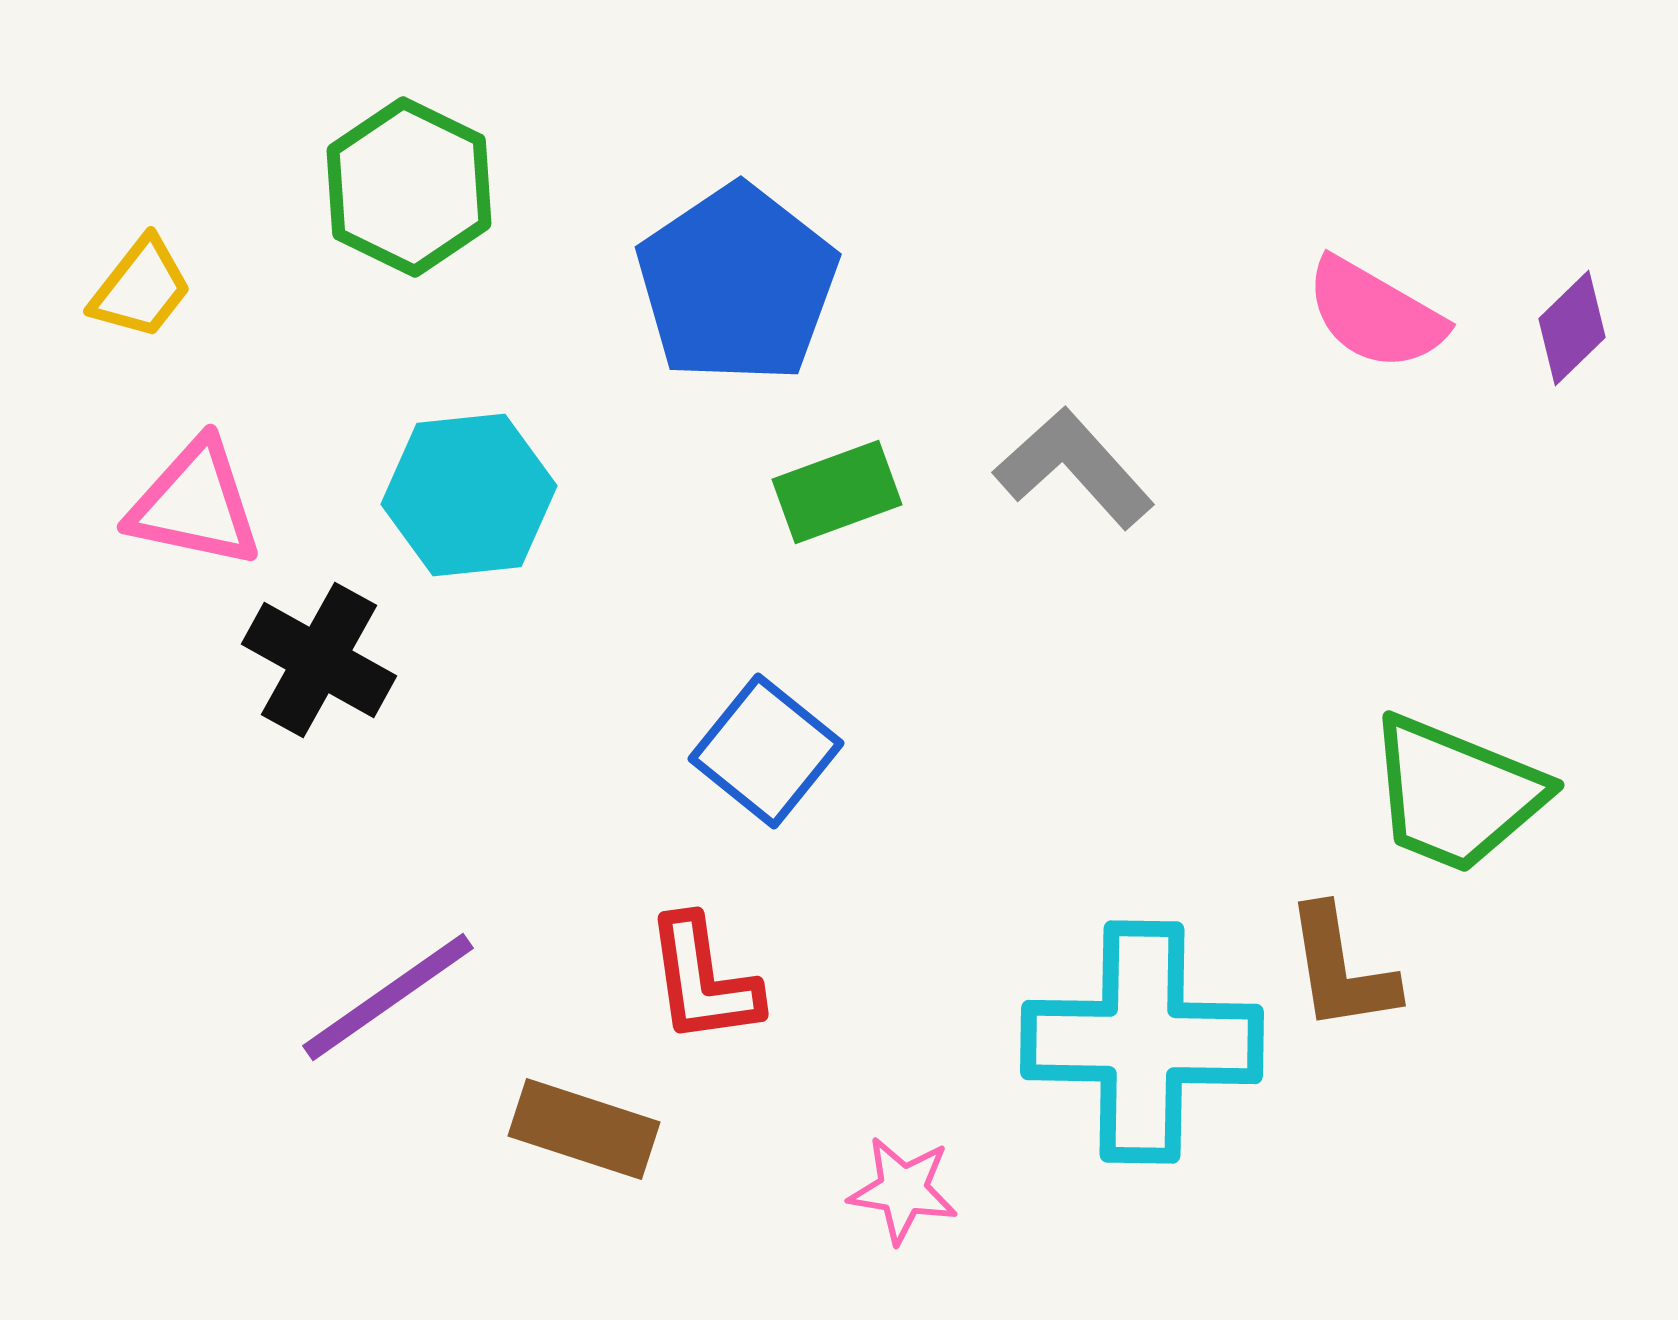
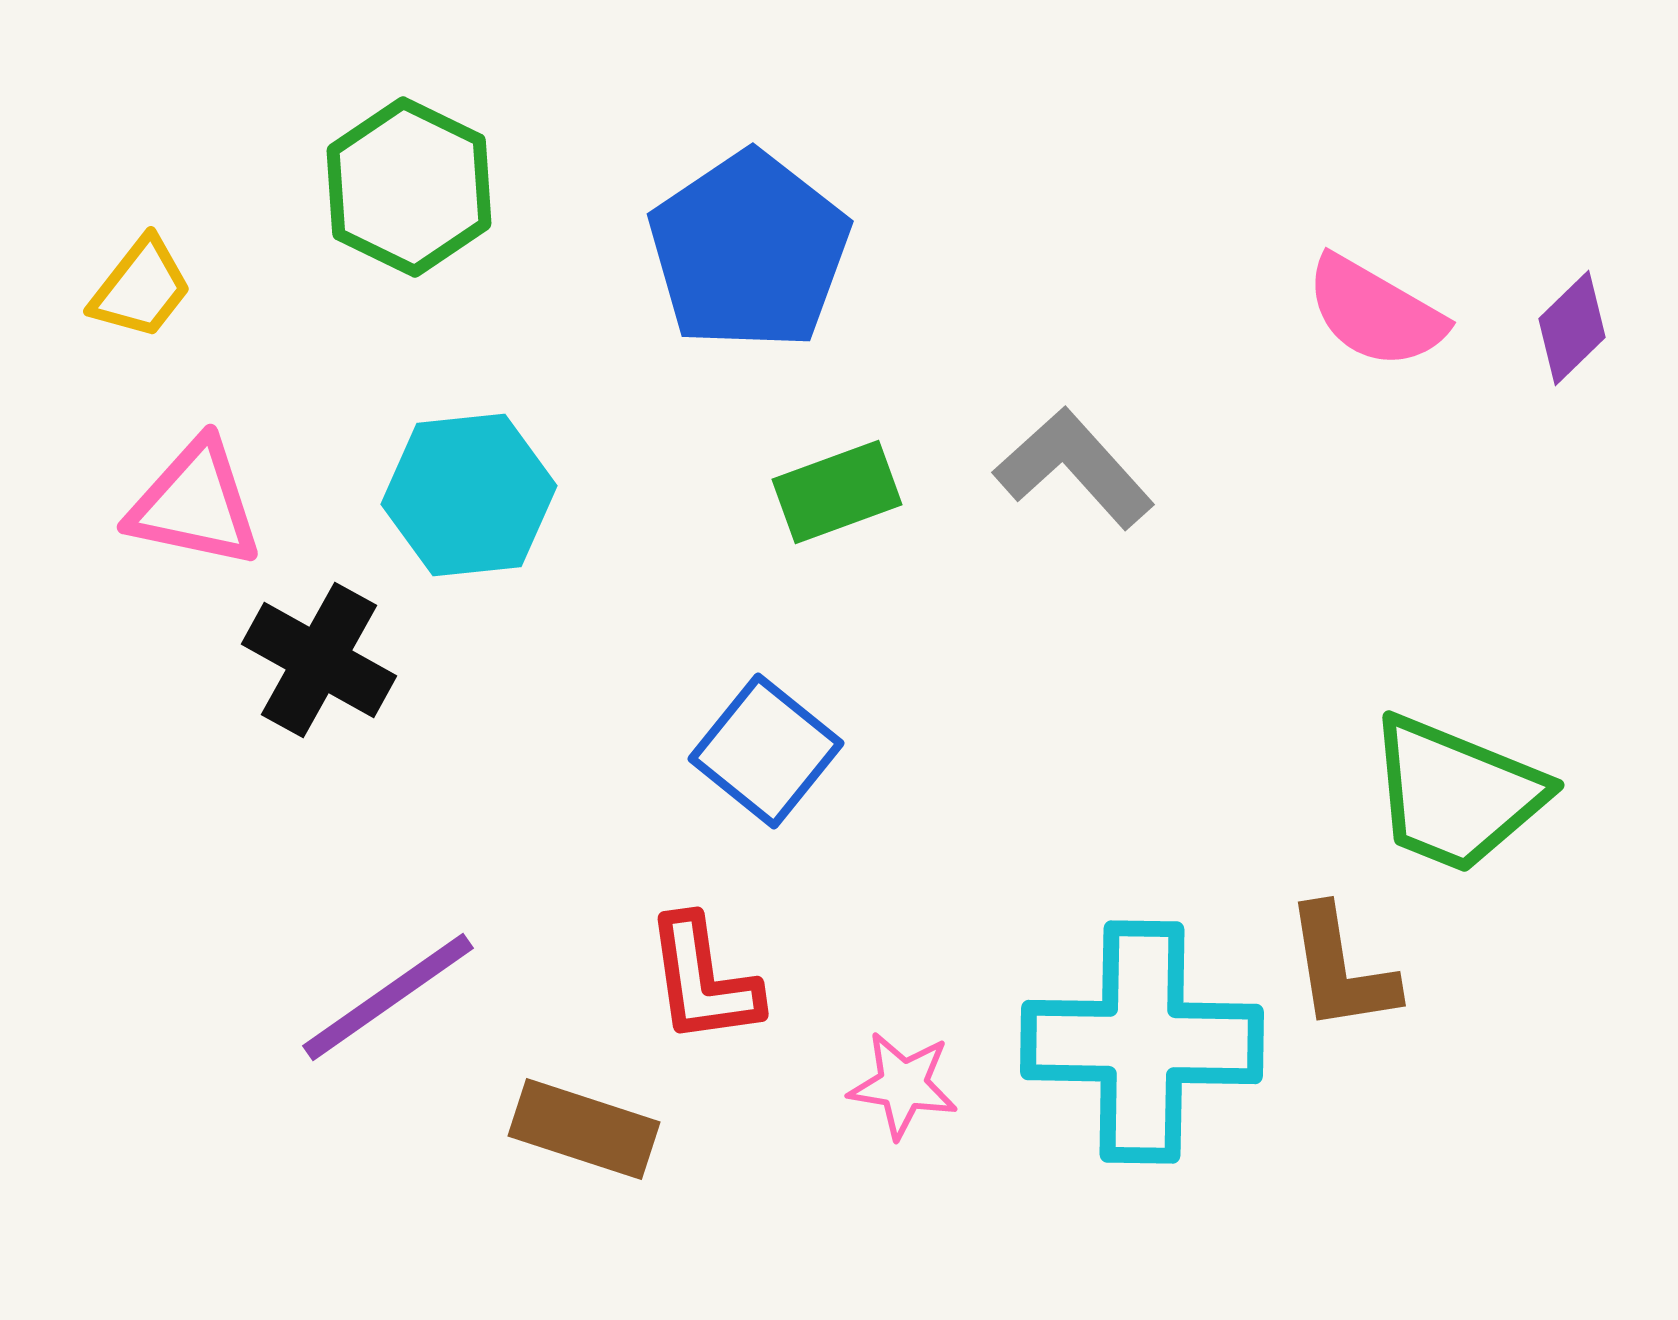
blue pentagon: moved 12 px right, 33 px up
pink semicircle: moved 2 px up
pink star: moved 105 px up
